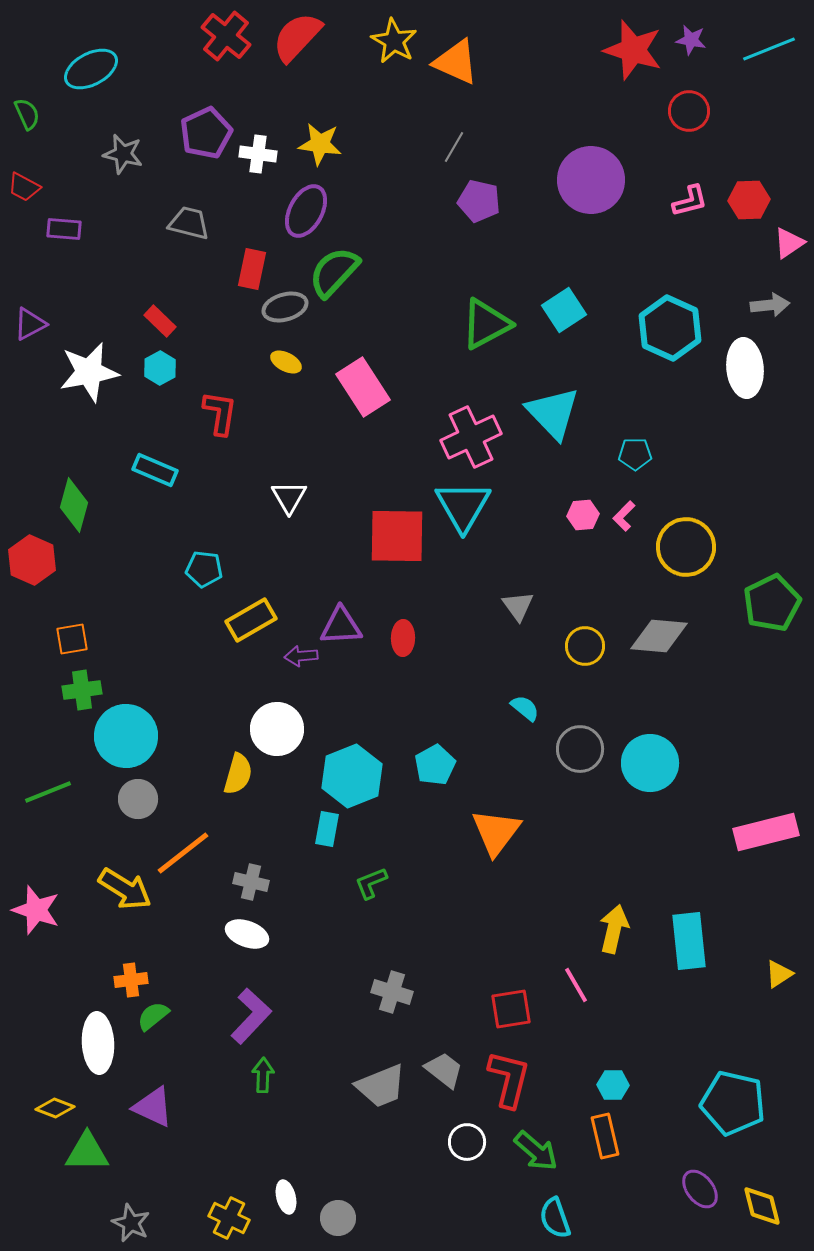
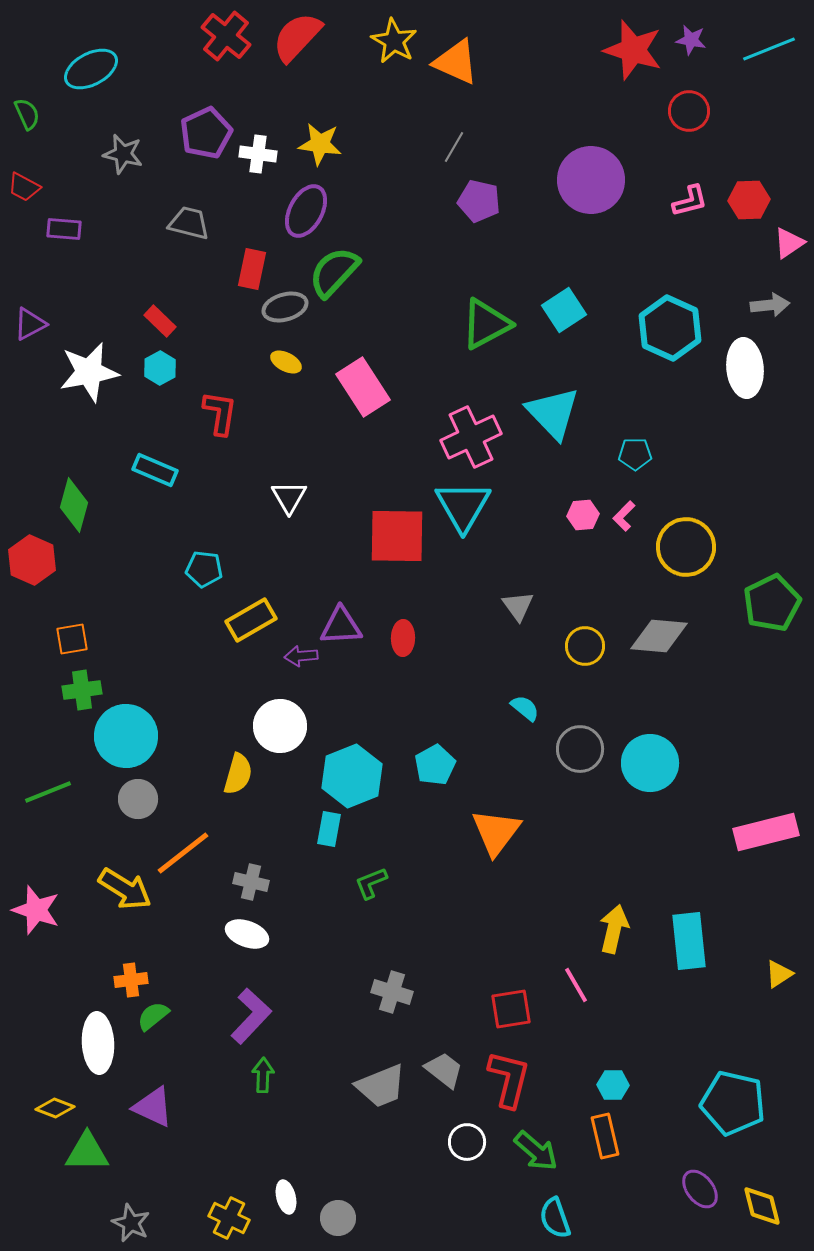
white circle at (277, 729): moved 3 px right, 3 px up
cyan rectangle at (327, 829): moved 2 px right
